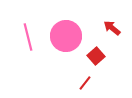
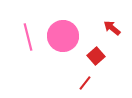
pink circle: moved 3 px left
